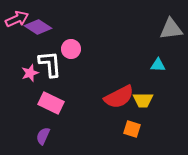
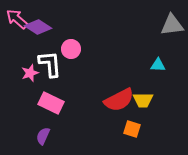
pink arrow: rotated 115 degrees counterclockwise
gray triangle: moved 1 px right, 4 px up
red semicircle: moved 3 px down
